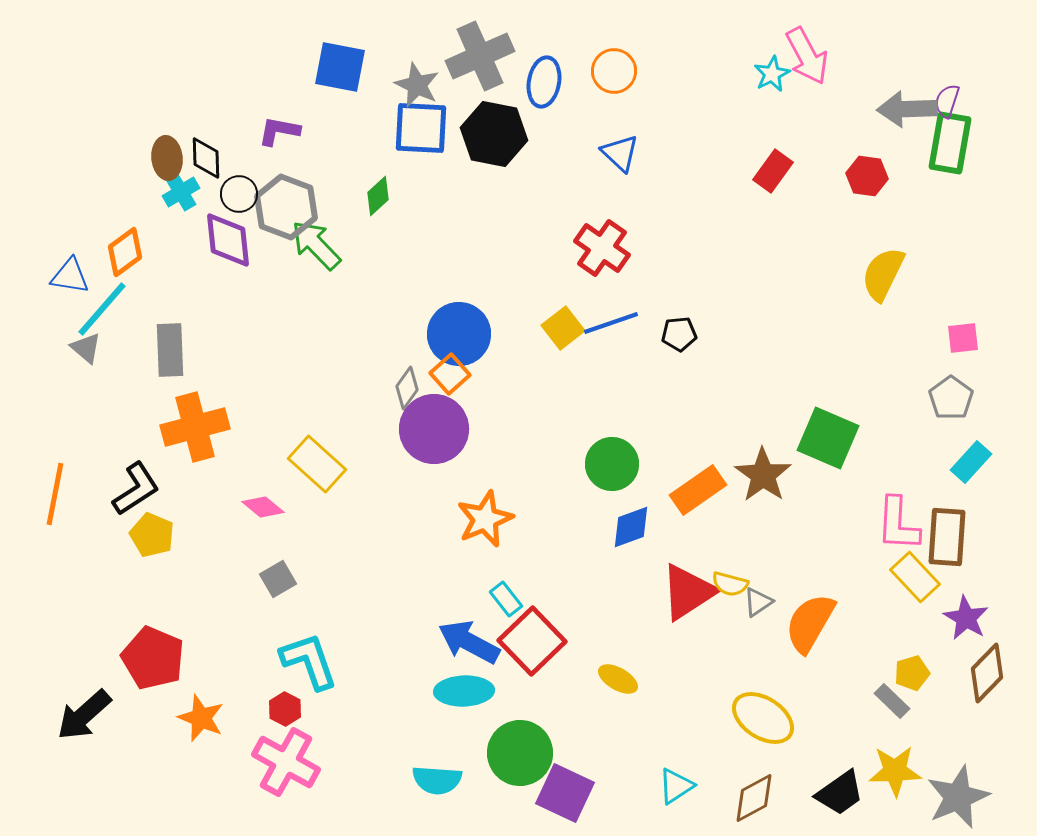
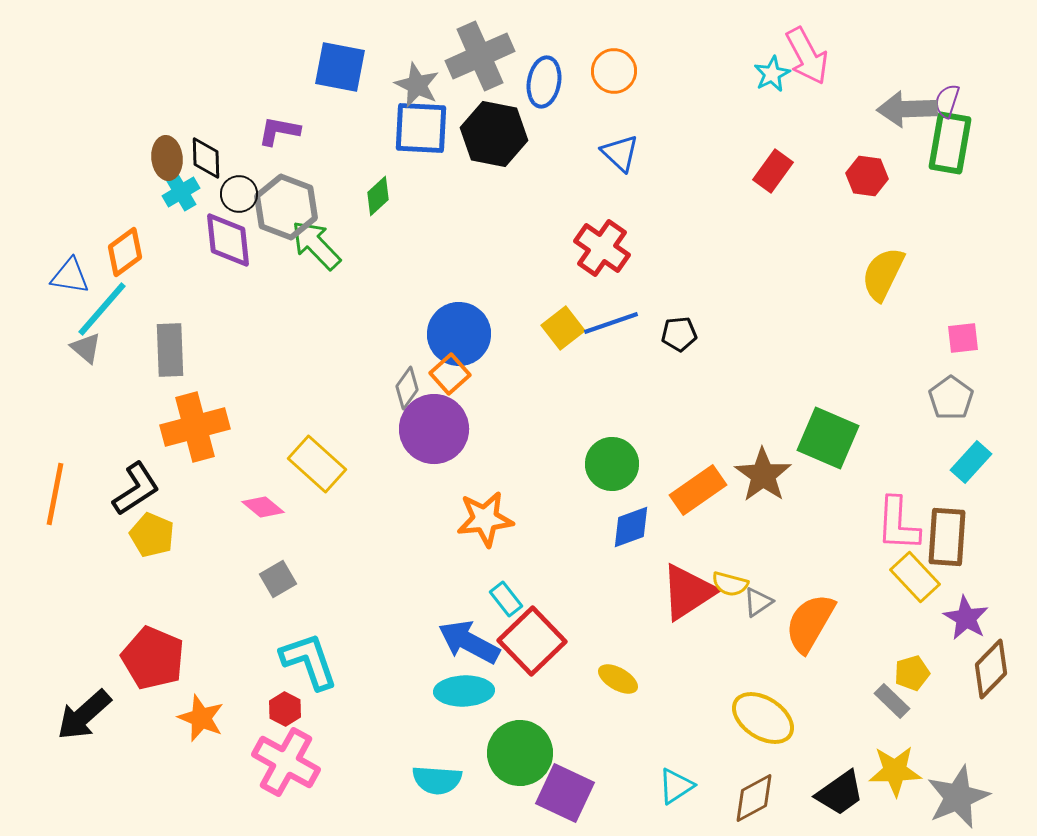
orange star at (485, 519): rotated 16 degrees clockwise
brown diamond at (987, 673): moved 4 px right, 4 px up
